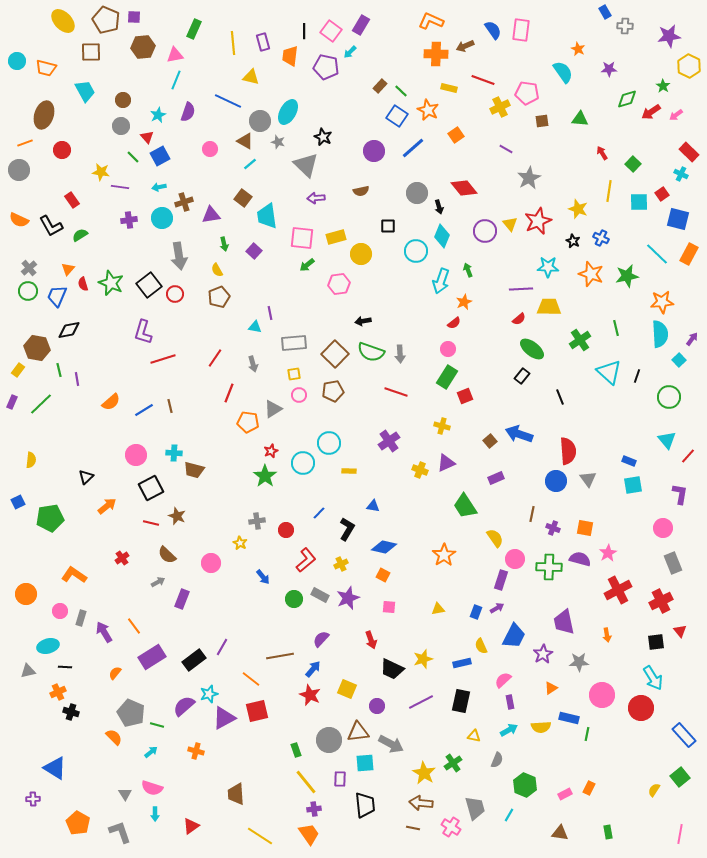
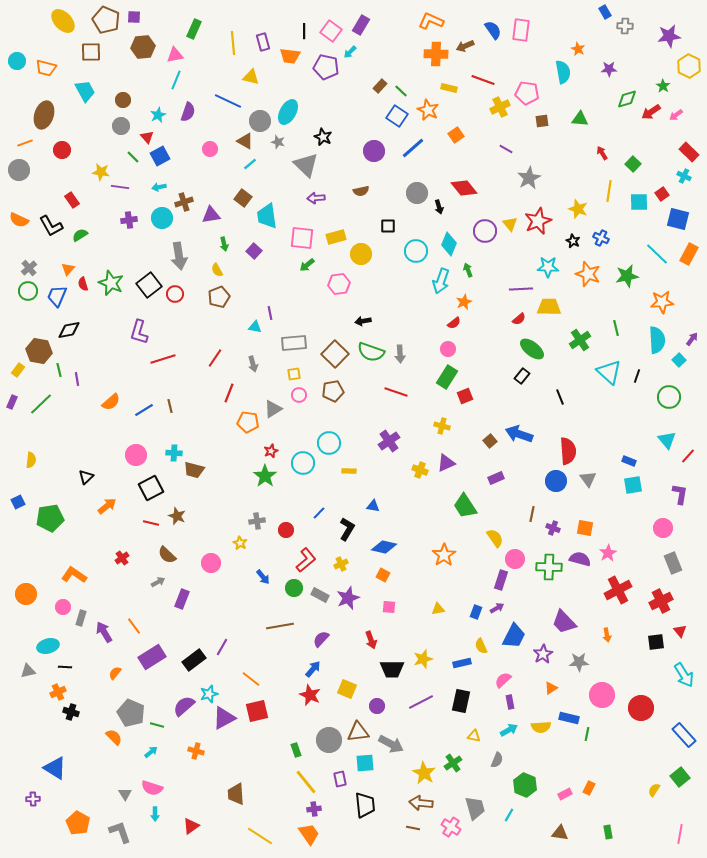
orange trapezoid at (290, 56): rotated 90 degrees counterclockwise
cyan semicircle at (563, 72): rotated 25 degrees clockwise
cyan cross at (681, 174): moved 3 px right, 2 px down
cyan diamond at (442, 236): moved 7 px right, 8 px down
orange star at (591, 274): moved 3 px left
purple L-shape at (143, 332): moved 4 px left
cyan semicircle at (660, 334): moved 3 px left, 6 px down
brown hexagon at (37, 348): moved 2 px right, 3 px down
green circle at (294, 599): moved 11 px up
pink circle at (60, 611): moved 3 px right, 4 px up
purple trapezoid at (564, 622): rotated 32 degrees counterclockwise
brown line at (280, 656): moved 30 px up
black trapezoid at (392, 669): rotated 25 degrees counterclockwise
cyan arrow at (653, 678): moved 31 px right, 3 px up
purple rectangle at (340, 779): rotated 14 degrees counterclockwise
